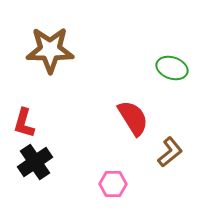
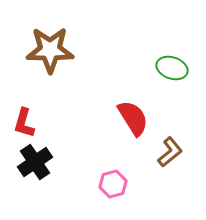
pink hexagon: rotated 16 degrees counterclockwise
